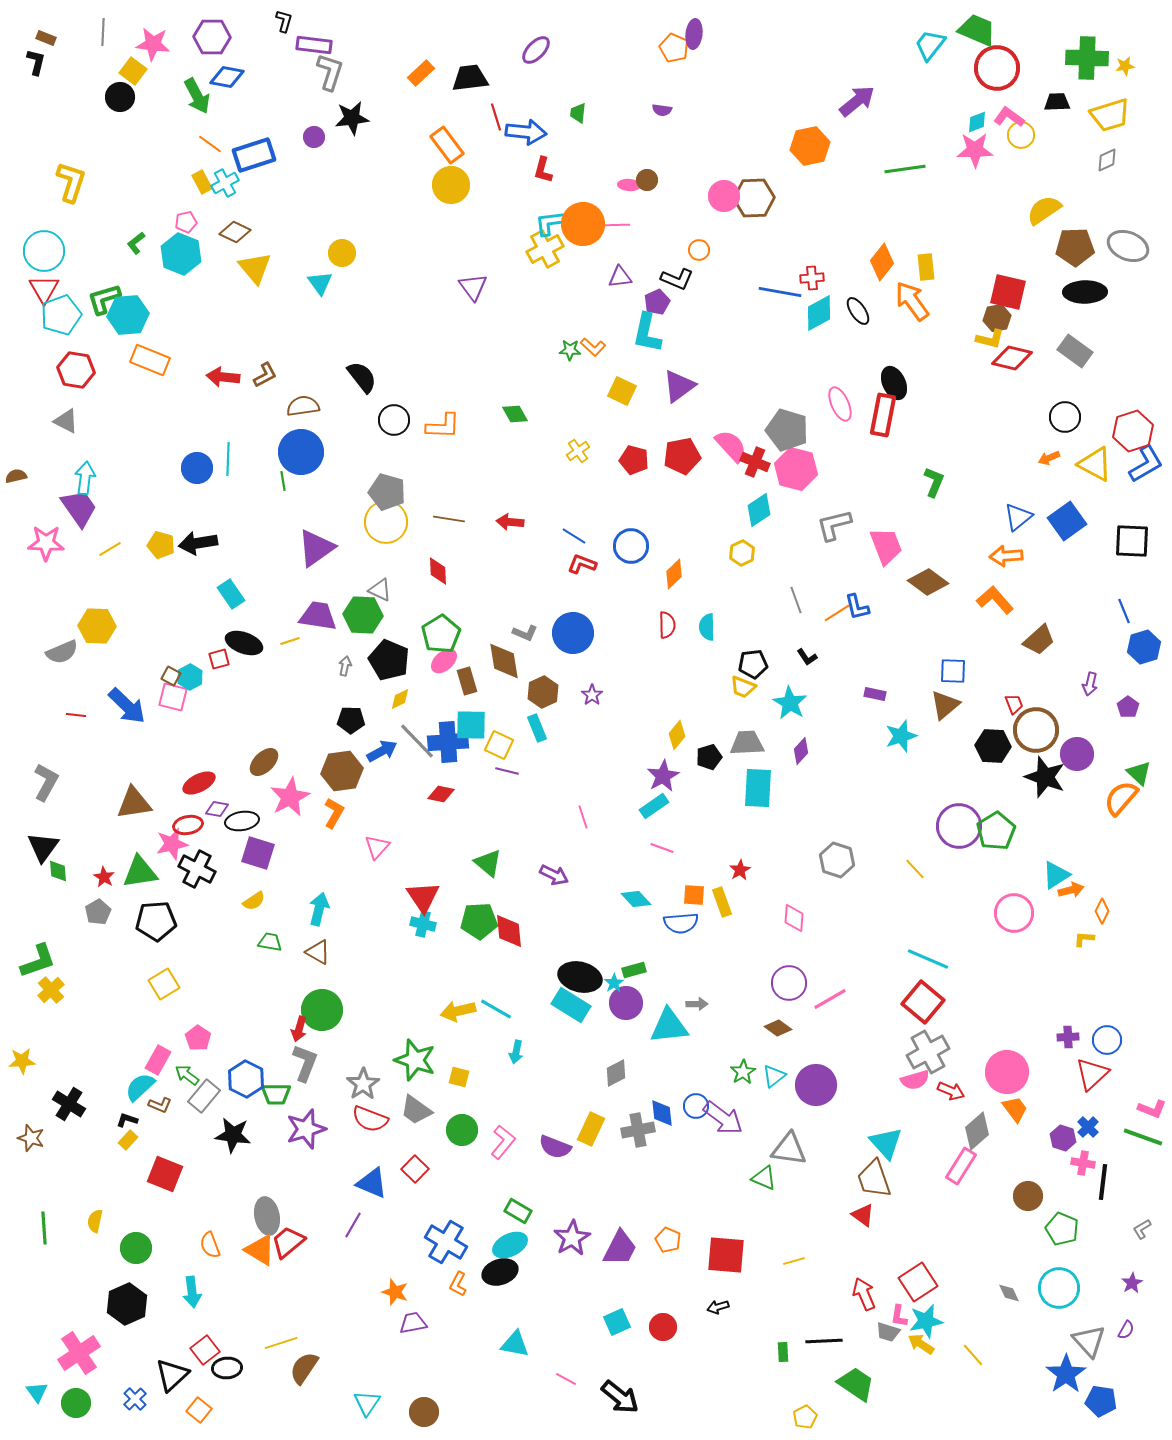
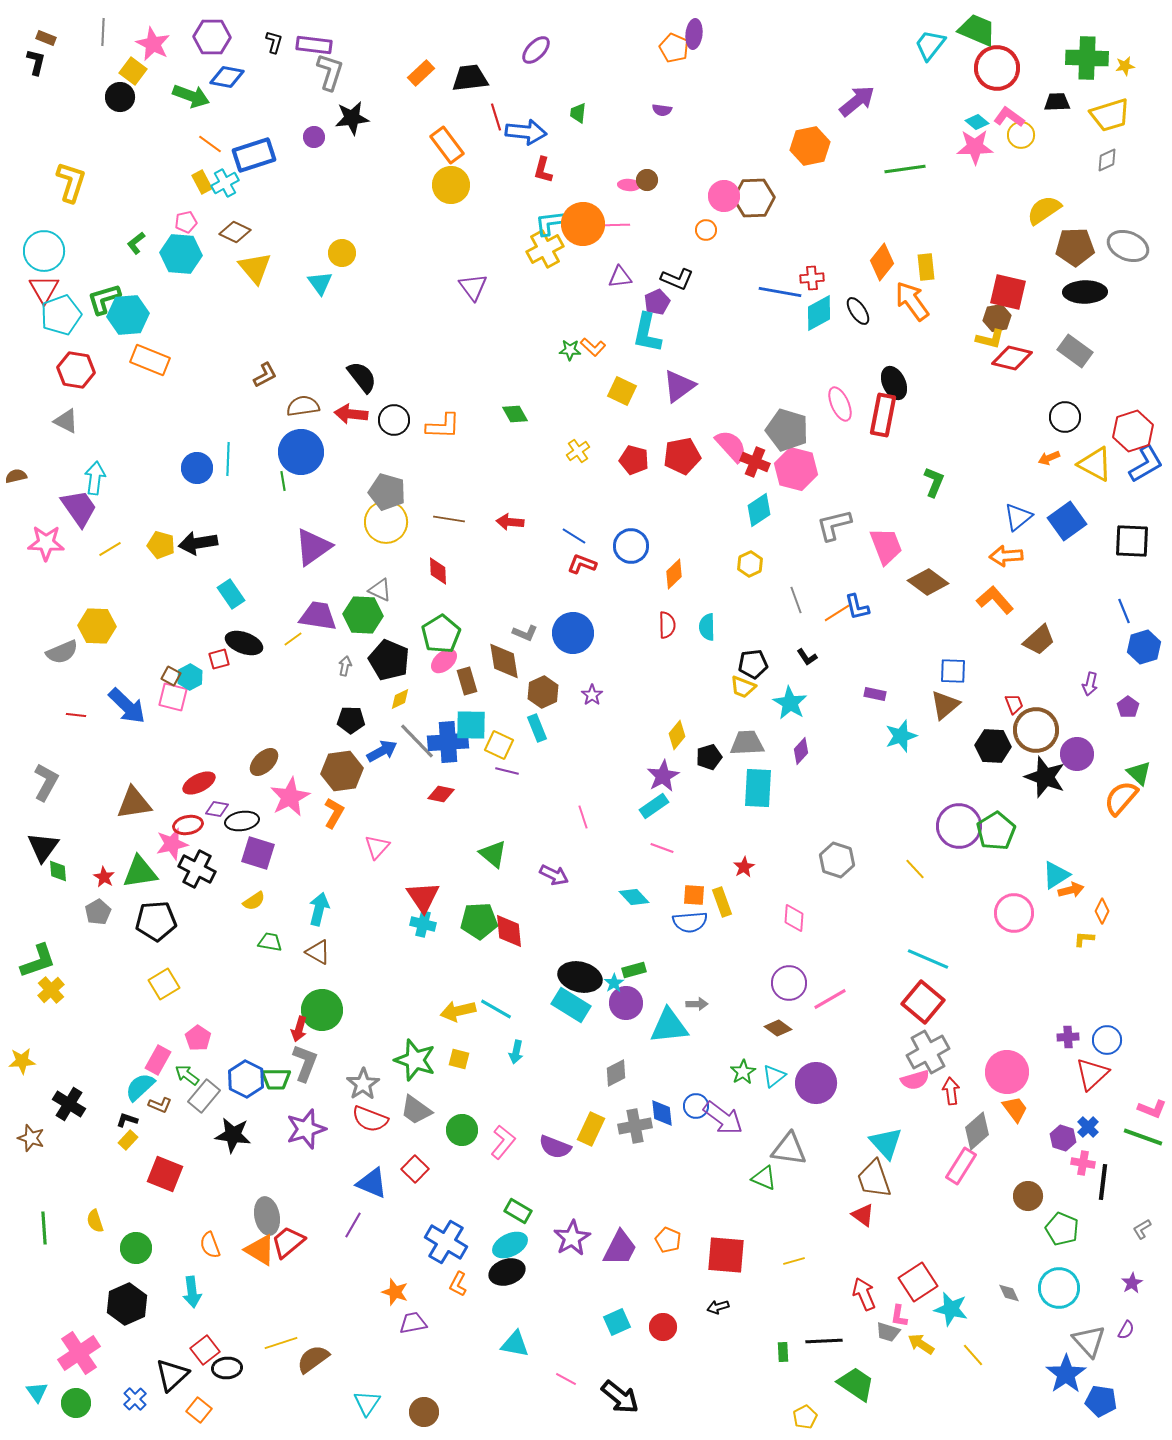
black L-shape at (284, 21): moved 10 px left, 21 px down
pink star at (153, 44): rotated 20 degrees clockwise
green arrow at (197, 96): moved 6 px left; rotated 42 degrees counterclockwise
cyan diamond at (977, 122): rotated 60 degrees clockwise
pink star at (975, 150): moved 3 px up
orange circle at (699, 250): moved 7 px right, 20 px up
cyan hexagon at (181, 254): rotated 18 degrees counterclockwise
red arrow at (223, 377): moved 128 px right, 37 px down
cyan arrow at (85, 478): moved 10 px right
purple triangle at (316, 548): moved 3 px left, 1 px up
yellow hexagon at (742, 553): moved 8 px right, 11 px down
yellow line at (290, 641): moved 3 px right, 2 px up; rotated 18 degrees counterclockwise
green triangle at (488, 863): moved 5 px right, 9 px up
red star at (740, 870): moved 4 px right, 3 px up
cyan diamond at (636, 899): moved 2 px left, 2 px up
blue semicircle at (681, 923): moved 9 px right, 1 px up
yellow square at (459, 1077): moved 18 px up
purple circle at (816, 1085): moved 2 px up
red arrow at (951, 1091): rotated 120 degrees counterclockwise
green trapezoid at (276, 1094): moved 15 px up
gray cross at (638, 1130): moved 3 px left, 4 px up
yellow semicircle at (95, 1221): rotated 30 degrees counterclockwise
black ellipse at (500, 1272): moved 7 px right
cyan star at (926, 1321): moved 25 px right, 12 px up; rotated 24 degrees clockwise
brown semicircle at (304, 1368): moved 9 px right, 9 px up; rotated 20 degrees clockwise
